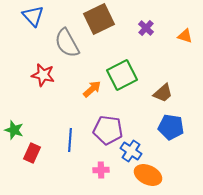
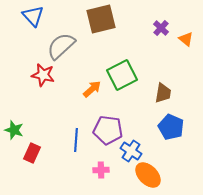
brown square: moved 2 px right; rotated 12 degrees clockwise
purple cross: moved 15 px right
orange triangle: moved 1 px right, 3 px down; rotated 21 degrees clockwise
gray semicircle: moved 6 px left, 3 px down; rotated 76 degrees clockwise
brown trapezoid: rotated 40 degrees counterclockwise
blue pentagon: rotated 15 degrees clockwise
blue line: moved 6 px right
orange ellipse: rotated 20 degrees clockwise
